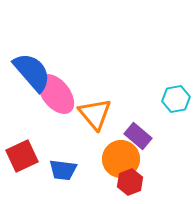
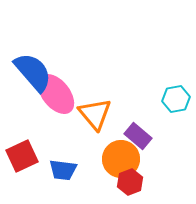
blue semicircle: moved 1 px right
